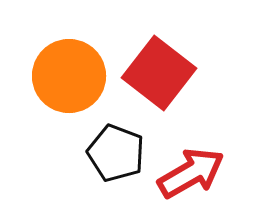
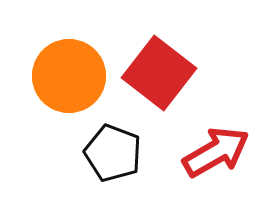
black pentagon: moved 3 px left
red arrow: moved 25 px right, 21 px up
